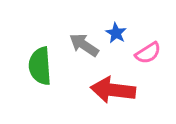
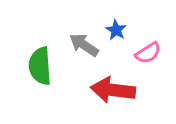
blue star: moved 3 px up
